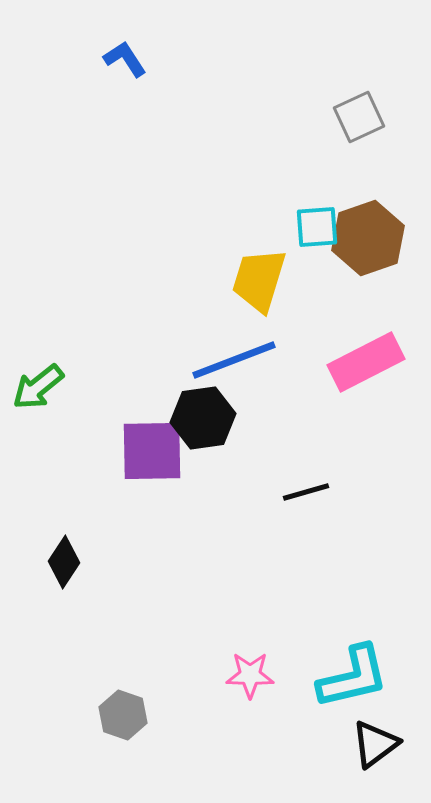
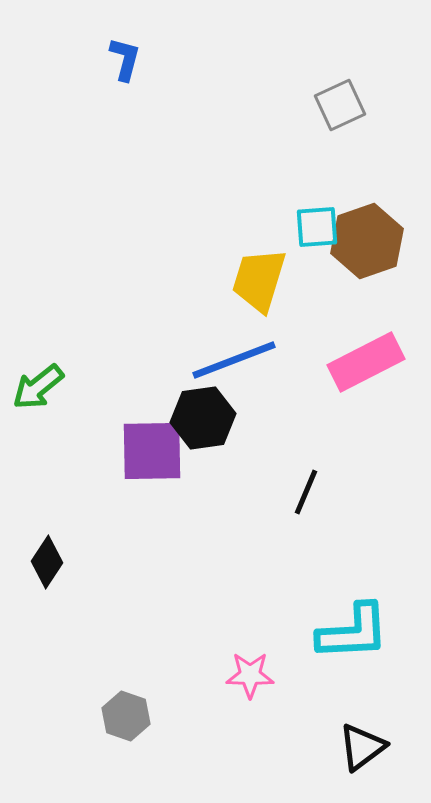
blue L-shape: rotated 48 degrees clockwise
gray square: moved 19 px left, 12 px up
brown hexagon: moved 1 px left, 3 px down
black line: rotated 51 degrees counterclockwise
black diamond: moved 17 px left
cyan L-shape: moved 45 px up; rotated 10 degrees clockwise
gray hexagon: moved 3 px right, 1 px down
black triangle: moved 13 px left, 3 px down
